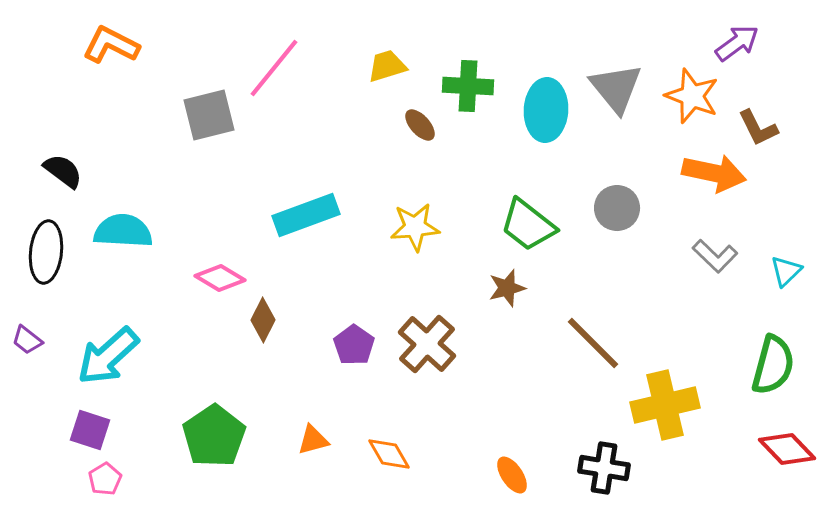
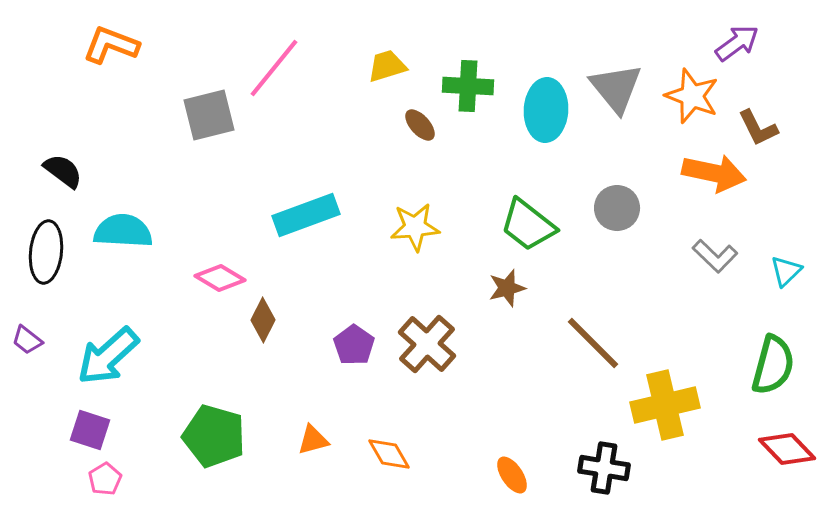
orange L-shape: rotated 6 degrees counterclockwise
green pentagon: rotated 22 degrees counterclockwise
